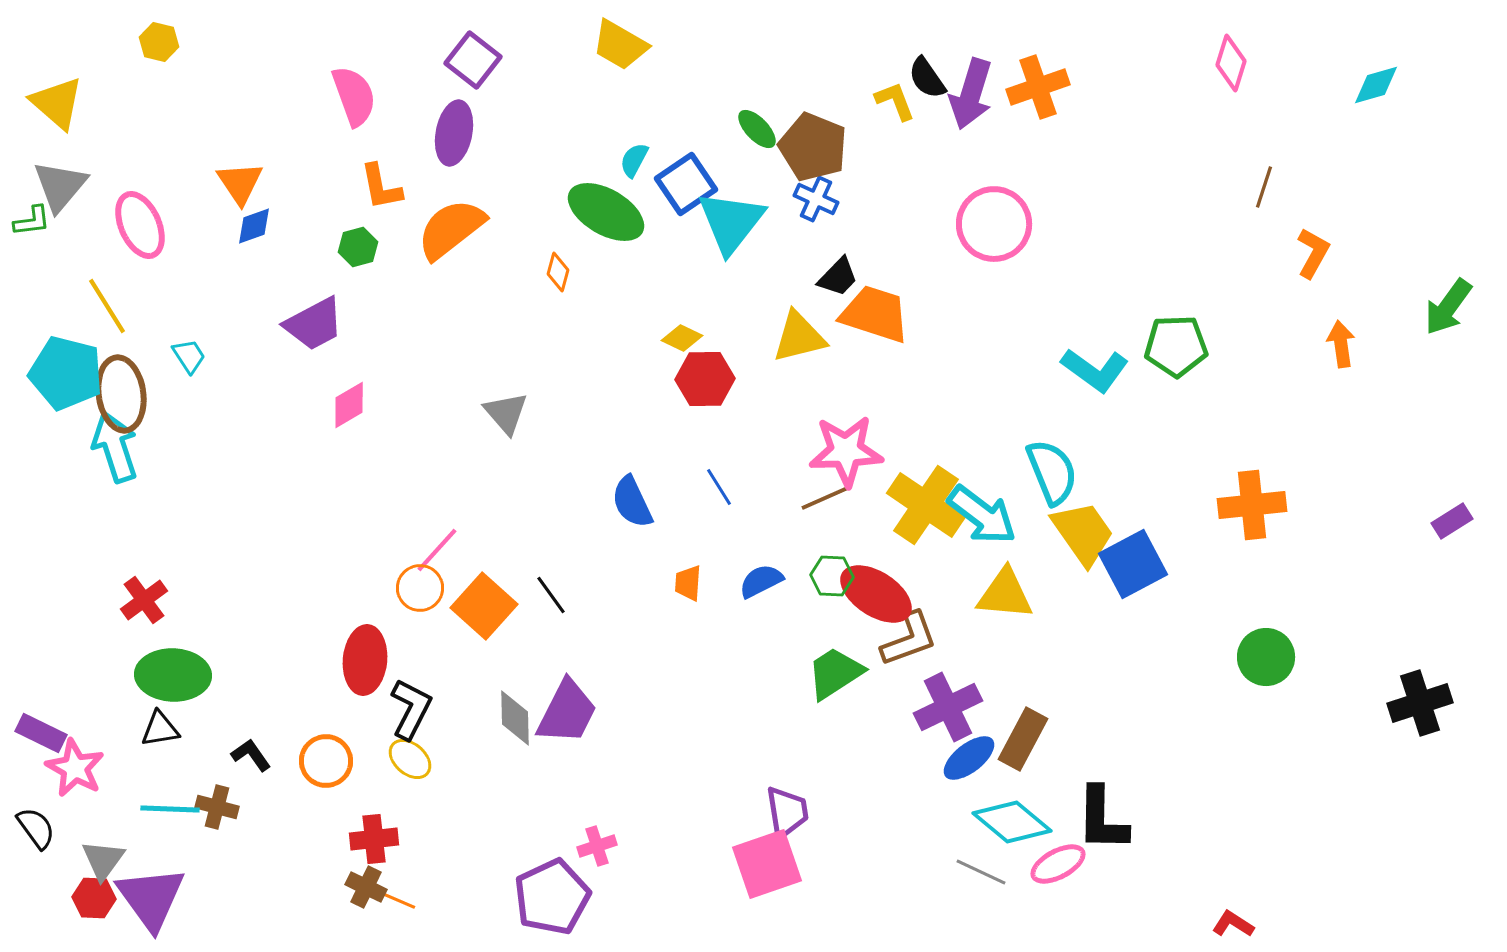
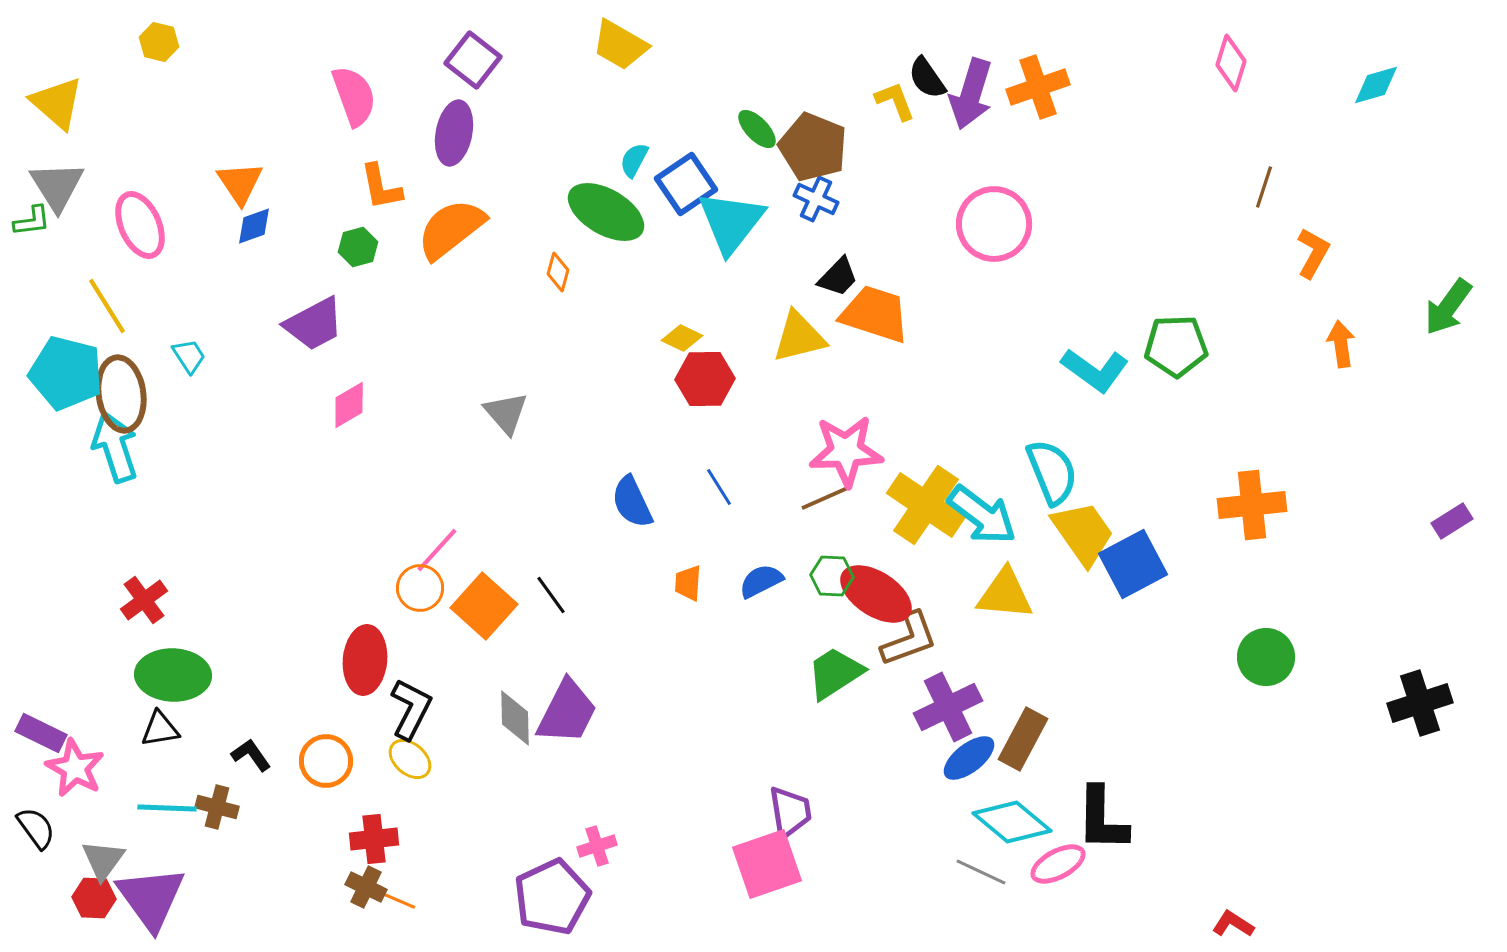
gray triangle at (60, 186): moved 3 px left; rotated 12 degrees counterclockwise
cyan line at (170, 809): moved 3 px left, 1 px up
purple trapezoid at (787, 812): moved 3 px right
